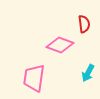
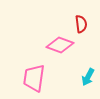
red semicircle: moved 3 px left
cyan arrow: moved 4 px down
